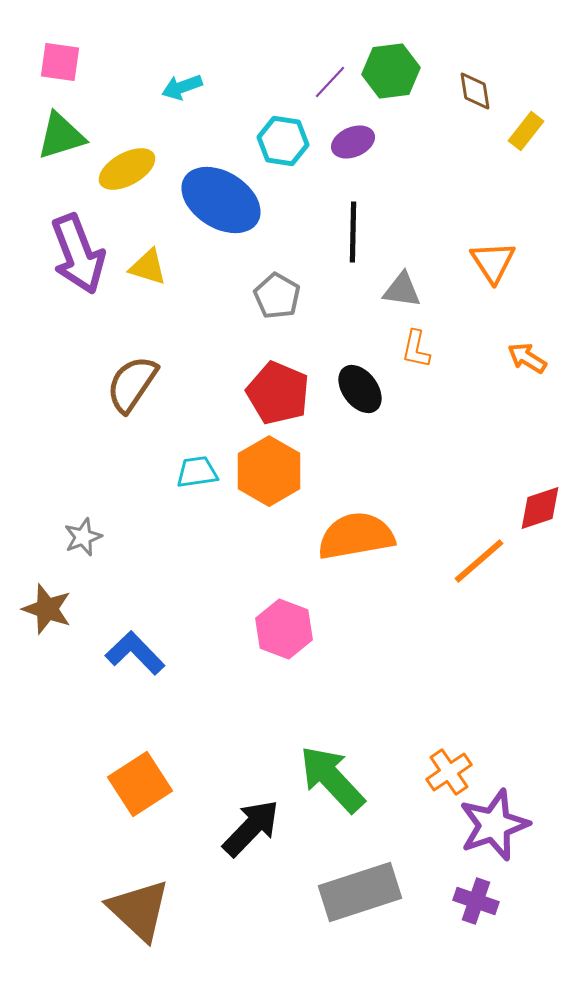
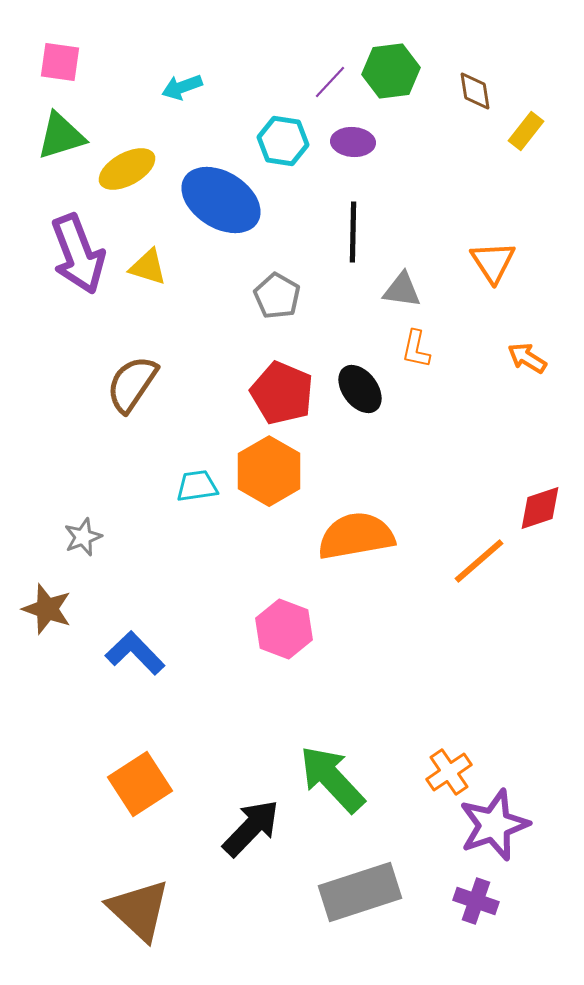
purple ellipse: rotated 27 degrees clockwise
red pentagon: moved 4 px right
cyan trapezoid: moved 14 px down
